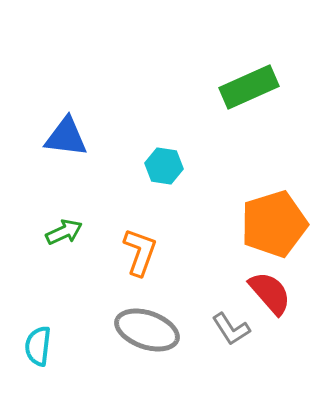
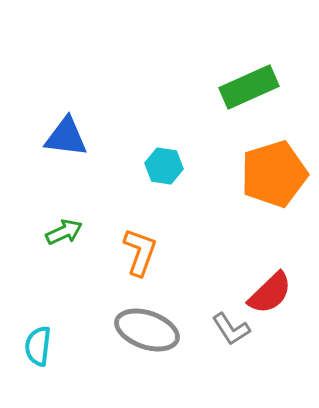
orange pentagon: moved 50 px up
red semicircle: rotated 87 degrees clockwise
